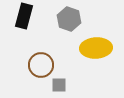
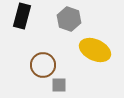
black rectangle: moved 2 px left
yellow ellipse: moved 1 px left, 2 px down; rotated 28 degrees clockwise
brown circle: moved 2 px right
